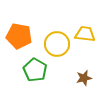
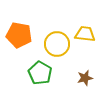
orange pentagon: moved 1 px up
green pentagon: moved 5 px right, 3 px down
brown star: moved 1 px right
